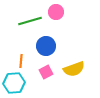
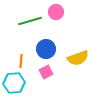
blue circle: moved 3 px down
yellow semicircle: moved 4 px right, 11 px up
